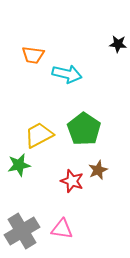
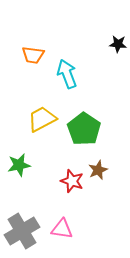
cyan arrow: rotated 124 degrees counterclockwise
yellow trapezoid: moved 3 px right, 16 px up
